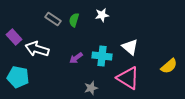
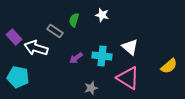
white star: rotated 24 degrees clockwise
gray rectangle: moved 2 px right, 12 px down
white arrow: moved 1 px left, 1 px up
